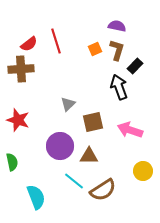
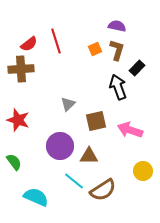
black rectangle: moved 2 px right, 2 px down
black arrow: moved 1 px left
brown square: moved 3 px right, 1 px up
green semicircle: moved 2 px right; rotated 24 degrees counterclockwise
cyan semicircle: rotated 45 degrees counterclockwise
